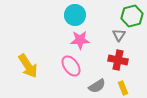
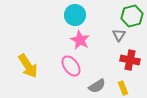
pink star: rotated 30 degrees clockwise
red cross: moved 12 px right
